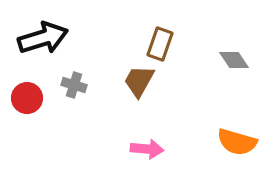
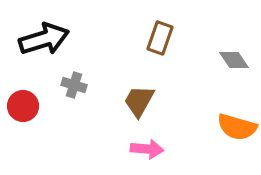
black arrow: moved 1 px right, 1 px down
brown rectangle: moved 6 px up
brown trapezoid: moved 20 px down
red circle: moved 4 px left, 8 px down
orange semicircle: moved 15 px up
